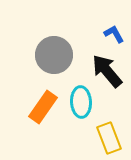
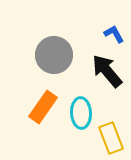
cyan ellipse: moved 11 px down
yellow rectangle: moved 2 px right
